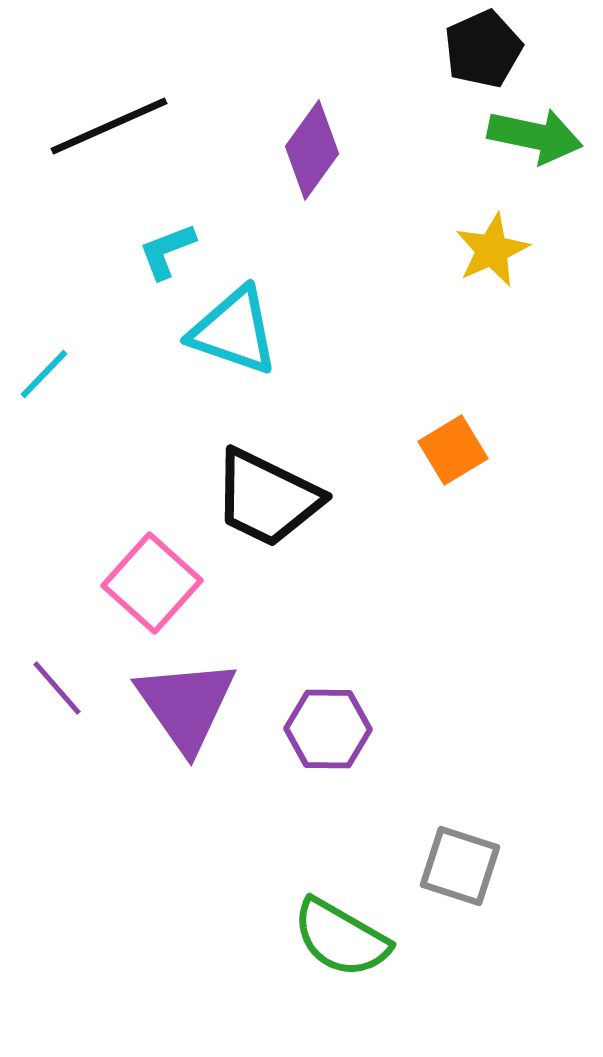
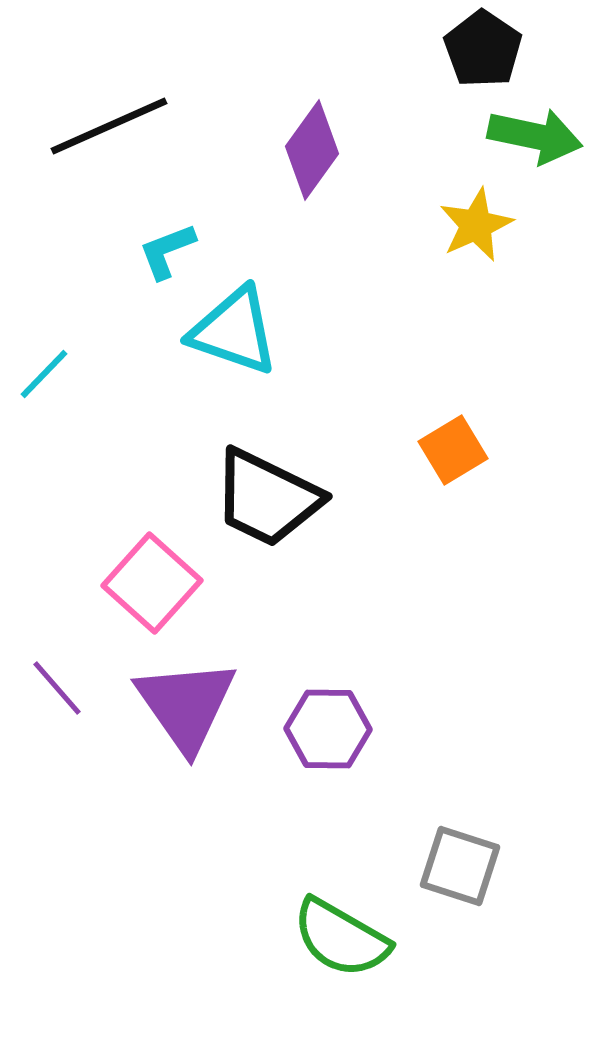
black pentagon: rotated 14 degrees counterclockwise
yellow star: moved 16 px left, 25 px up
